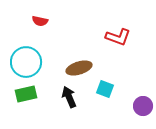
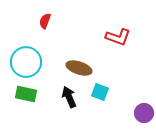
red semicircle: moved 5 px right; rotated 98 degrees clockwise
brown ellipse: rotated 35 degrees clockwise
cyan square: moved 5 px left, 3 px down
green rectangle: rotated 25 degrees clockwise
purple circle: moved 1 px right, 7 px down
